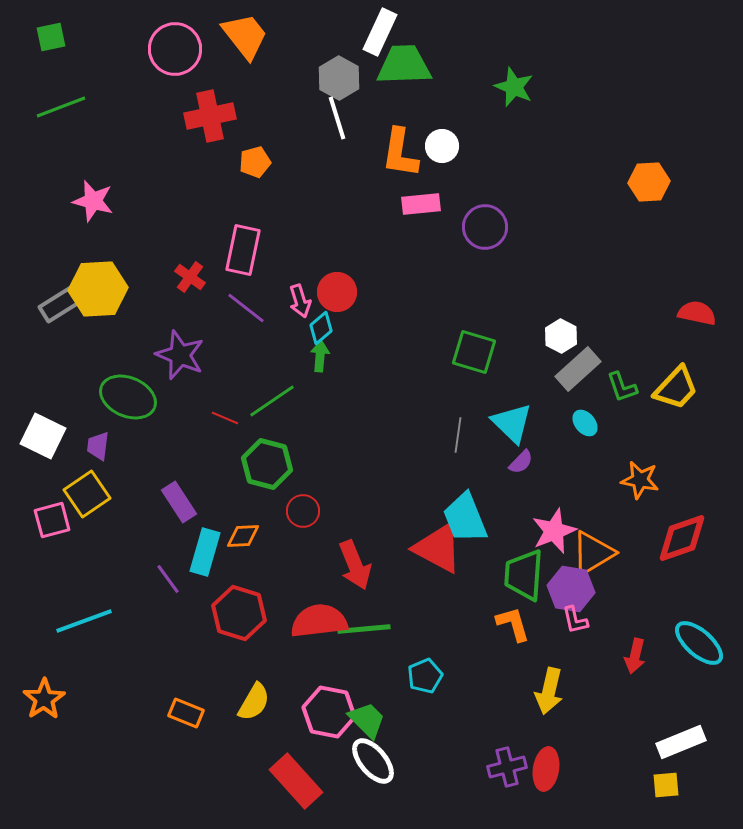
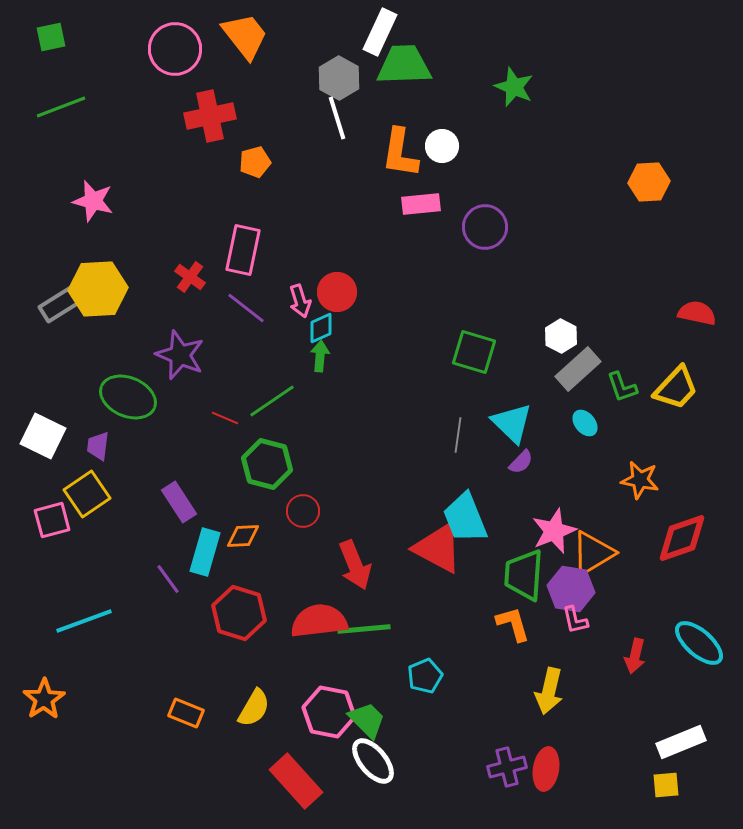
cyan diamond at (321, 328): rotated 16 degrees clockwise
yellow semicircle at (254, 702): moved 6 px down
